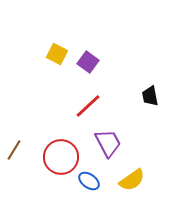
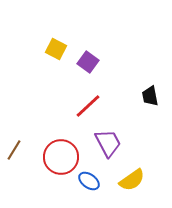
yellow square: moved 1 px left, 5 px up
